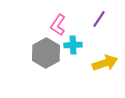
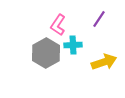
yellow arrow: moved 1 px left, 1 px up
